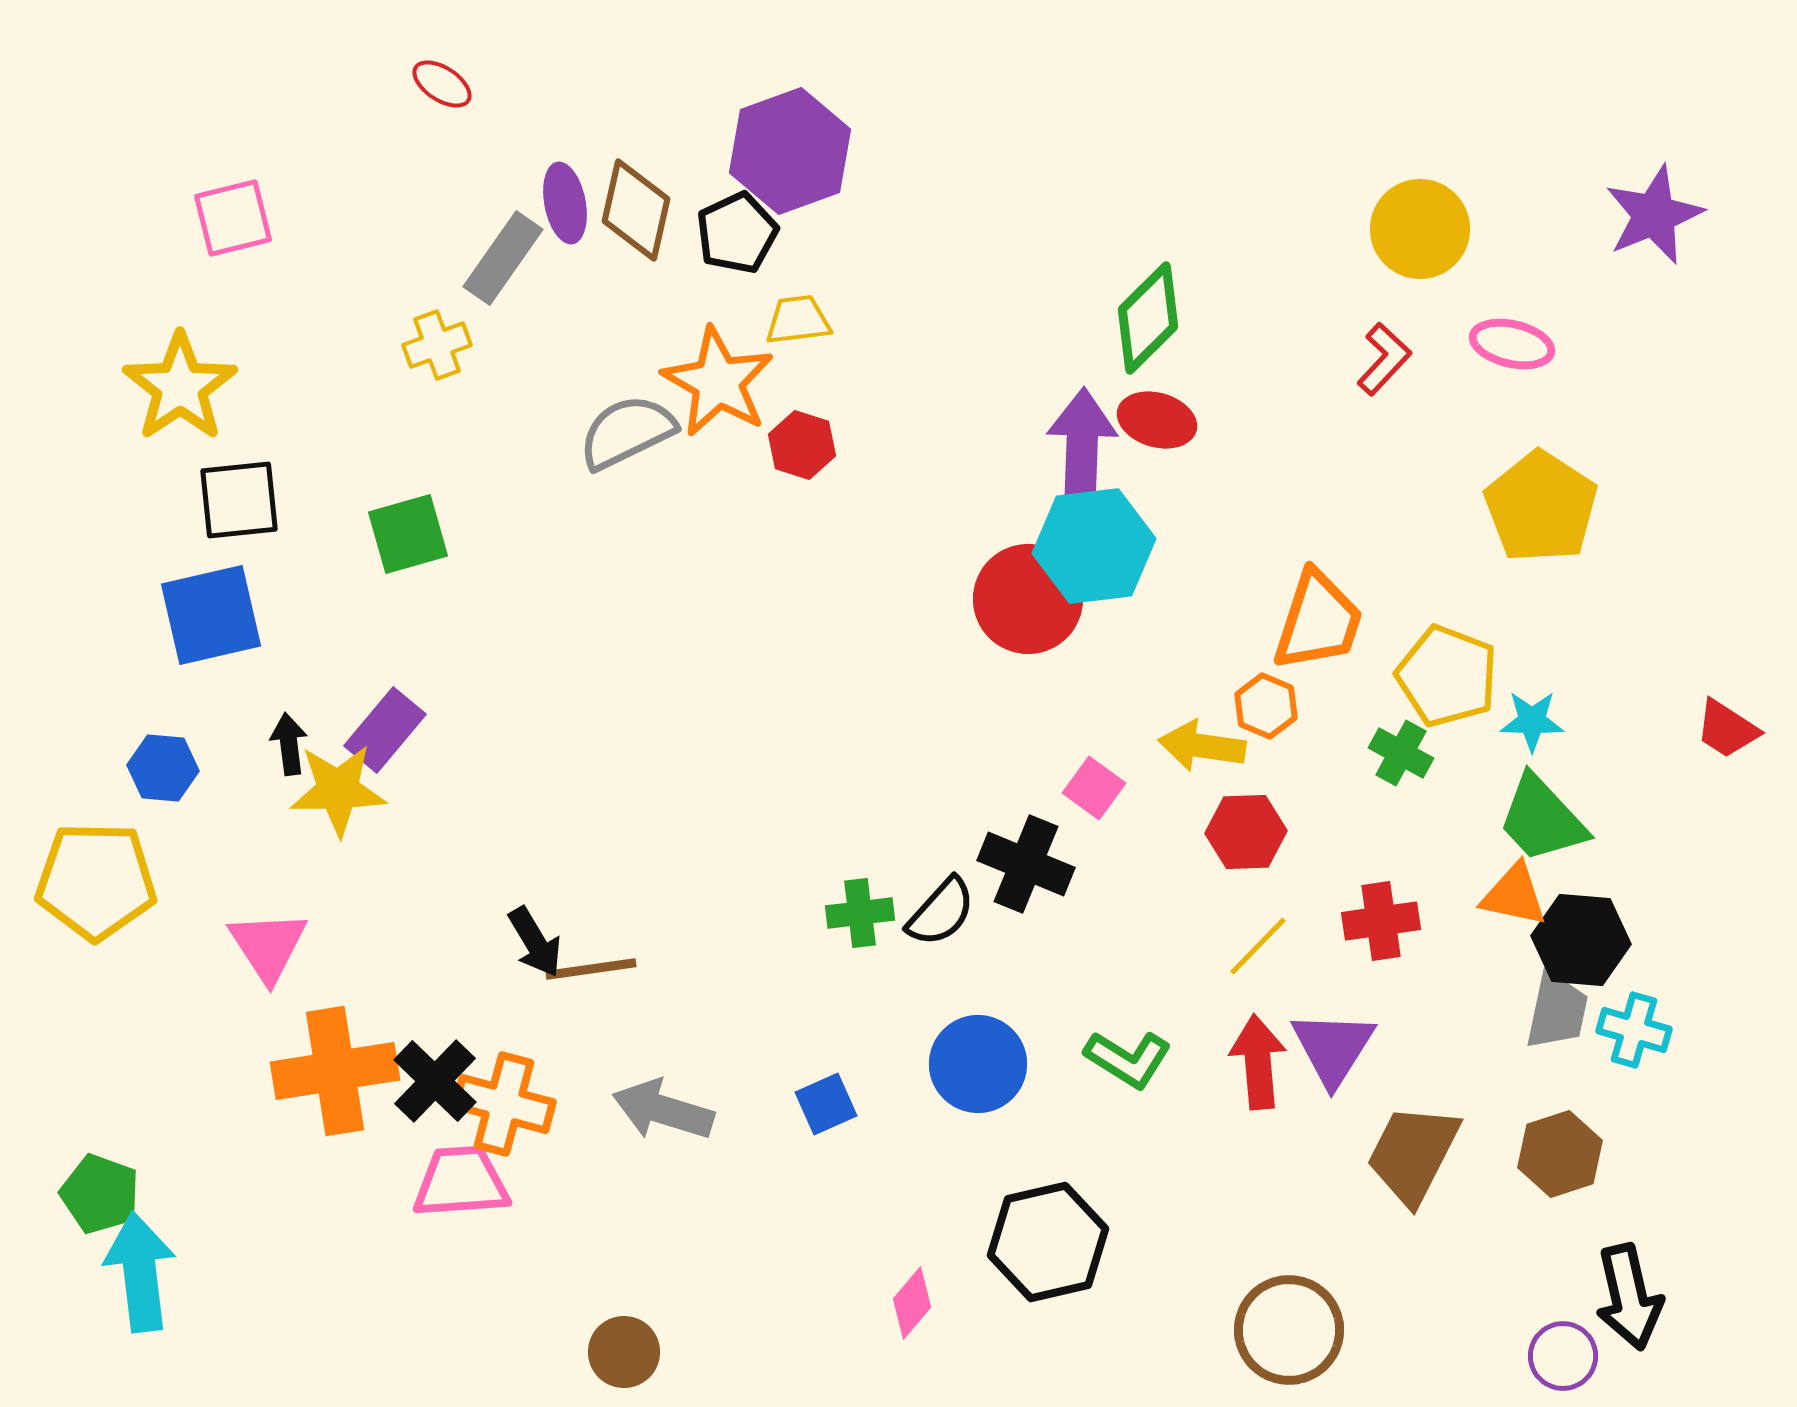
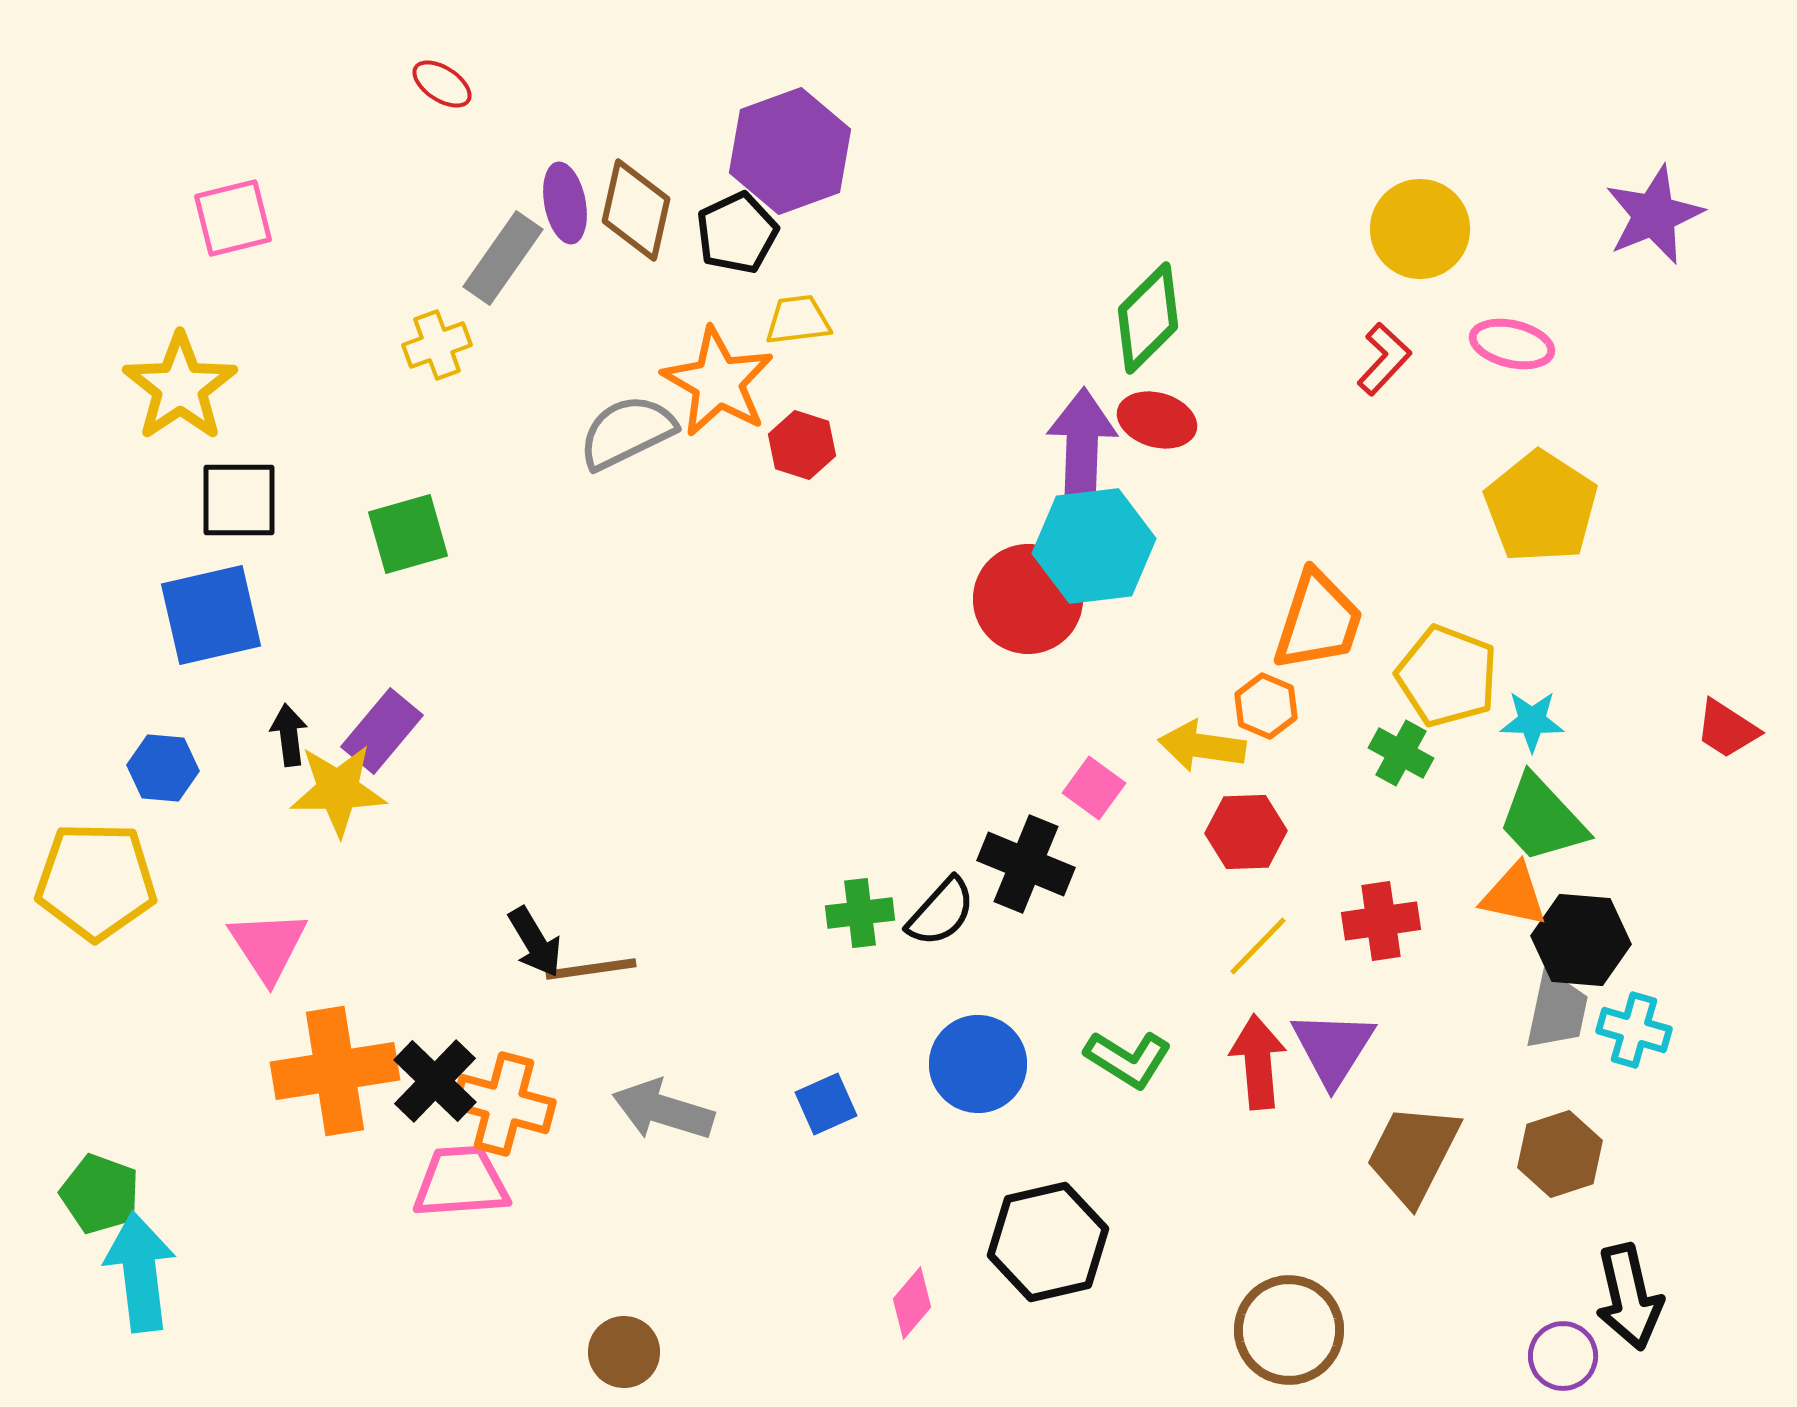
black square at (239, 500): rotated 6 degrees clockwise
purple rectangle at (385, 730): moved 3 px left, 1 px down
black arrow at (289, 744): moved 9 px up
